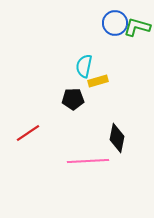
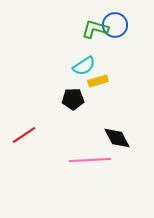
blue circle: moved 2 px down
green L-shape: moved 42 px left, 2 px down
cyan semicircle: rotated 135 degrees counterclockwise
red line: moved 4 px left, 2 px down
black diamond: rotated 40 degrees counterclockwise
pink line: moved 2 px right, 1 px up
